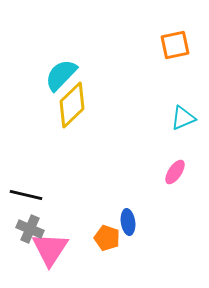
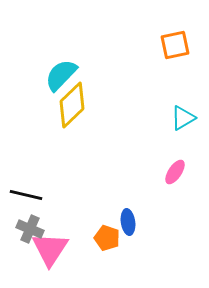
cyan triangle: rotated 8 degrees counterclockwise
